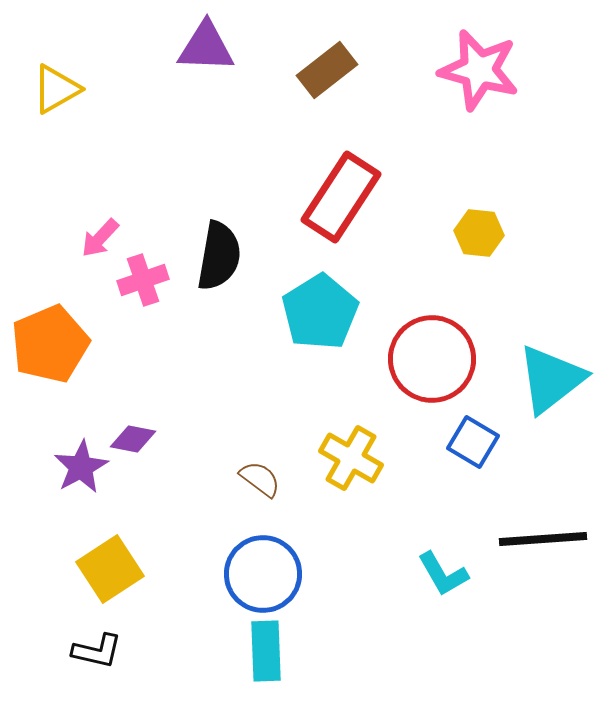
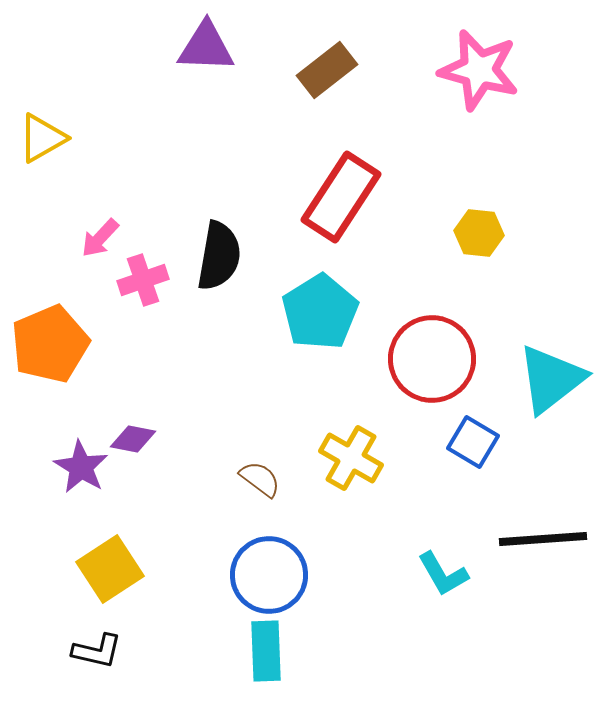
yellow triangle: moved 14 px left, 49 px down
purple star: rotated 12 degrees counterclockwise
blue circle: moved 6 px right, 1 px down
